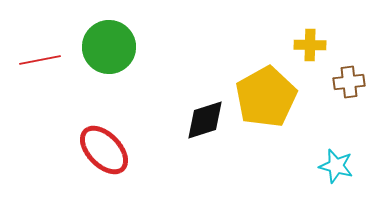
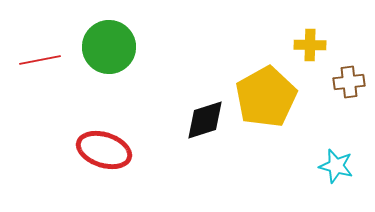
red ellipse: rotated 28 degrees counterclockwise
